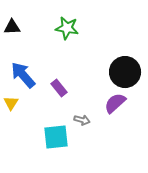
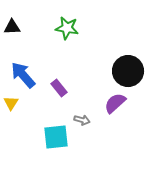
black circle: moved 3 px right, 1 px up
